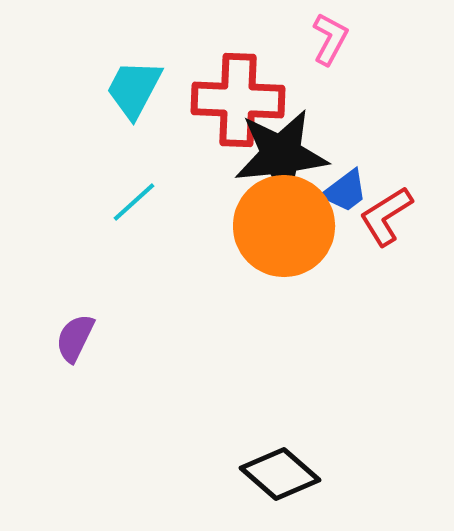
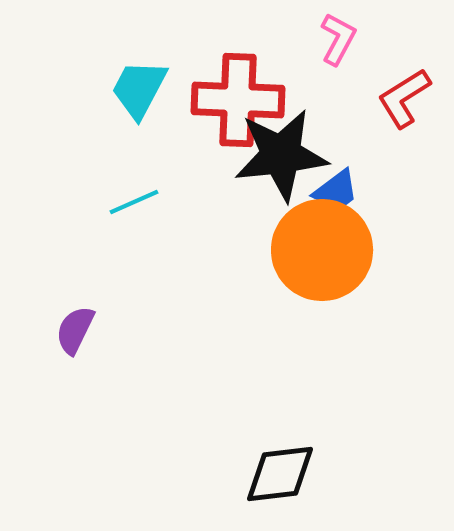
pink L-shape: moved 8 px right
cyan trapezoid: moved 5 px right
blue trapezoid: moved 9 px left
cyan line: rotated 18 degrees clockwise
red L-shape: moved 18 px right, 118 px up
orange circle: moved 38 px right, 24 px down
purple semicircle: moved 8 px up
black diamond: rotated 48 degrees counterclockwise
